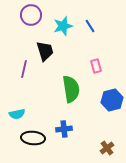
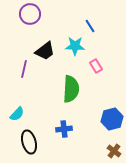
purple circle: moved 1 px left, 1 px up
cyan star: moved 12 px right, 20 px down; rotated 18 degrees clockwise
black trapezoid: rotated 70 degrees clockwise
pink rectangle: rotated 16 degrees counterclockwise
green semicircle: rotated 12 degrees clockwise
blue hexagon: moved 19 px down
cyan semicircle: rotated 35 degrees counterclockwise
black ellipse: moved 4 px left, 4 px down; rotated 70 degrees clockwise
brown cross: moved 7 px right, 3 px down; rotated 16 degrees counterclockwise
